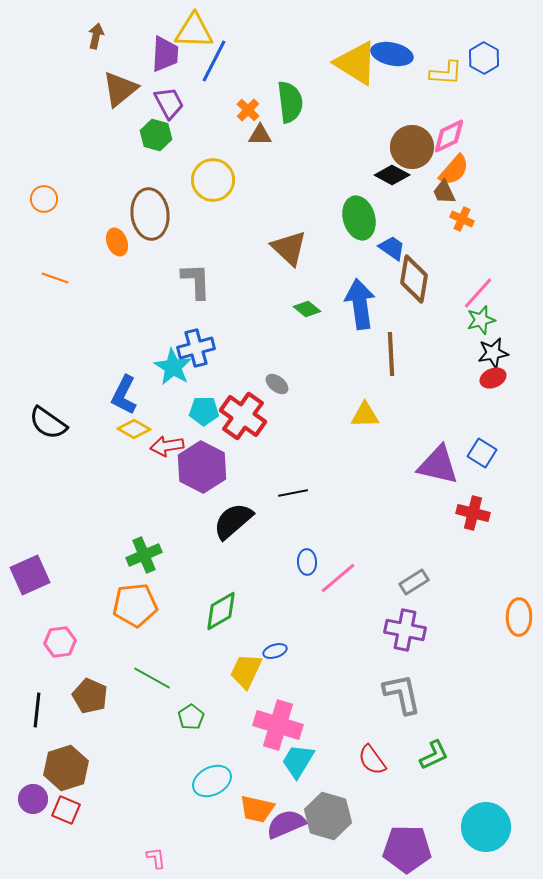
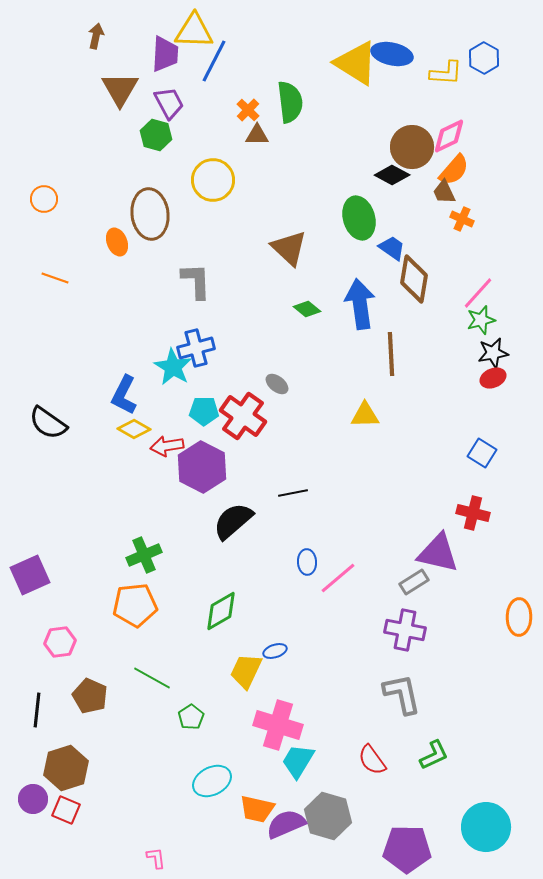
brown triangle at (120, 89): rotated 21 degrees counterclockwise
brown triangle at (260, 135): moved 3 px left
purple triangle at (438, 465): moved 88 px down
